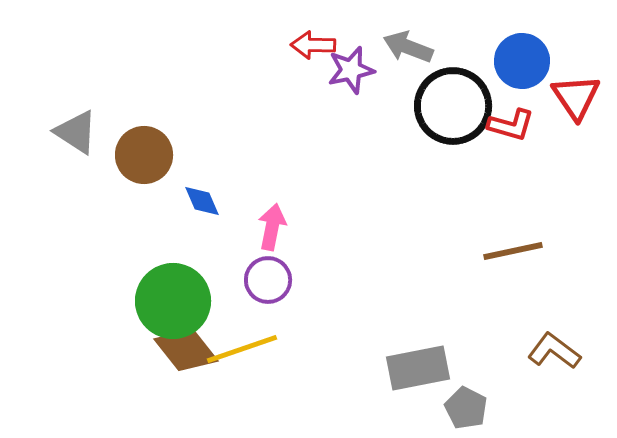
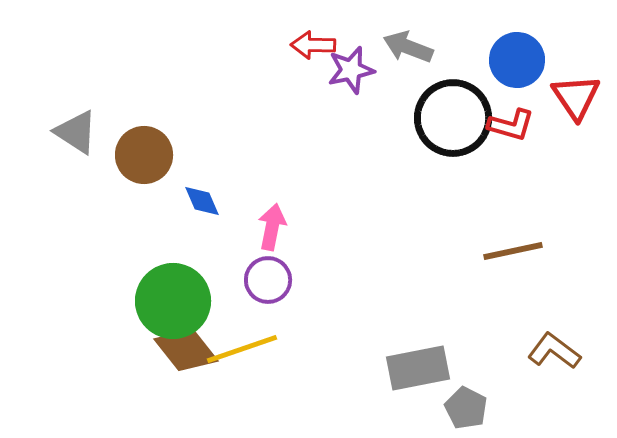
blue circle: moved 5 px left, 1 px up
black circle: moved 12 px down
